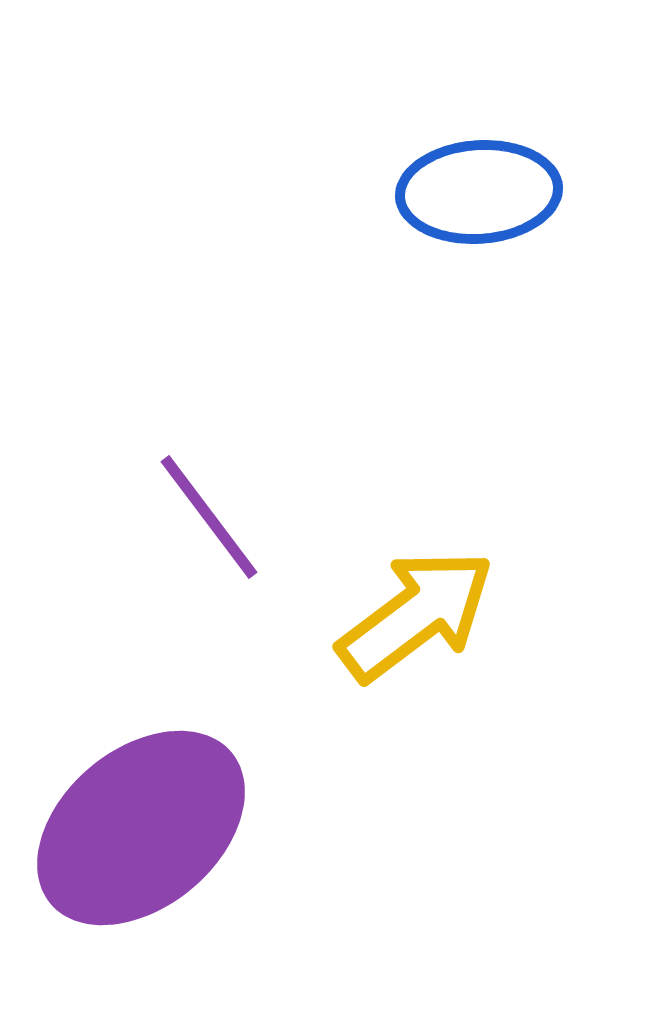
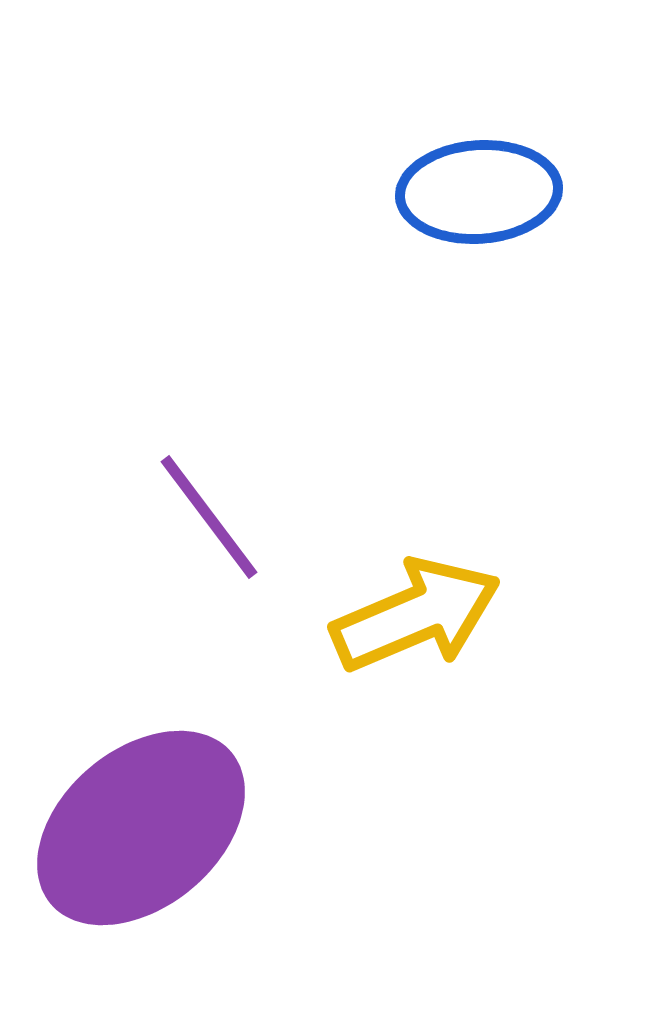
yellow arrow: rotated 14 degrees clockwise
